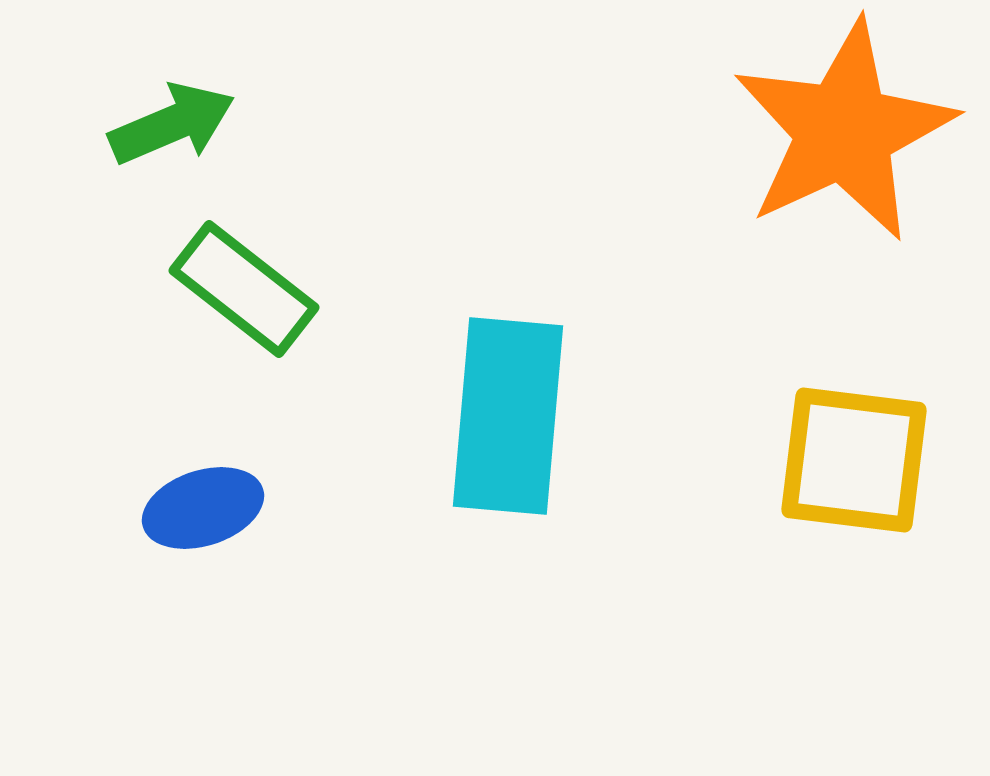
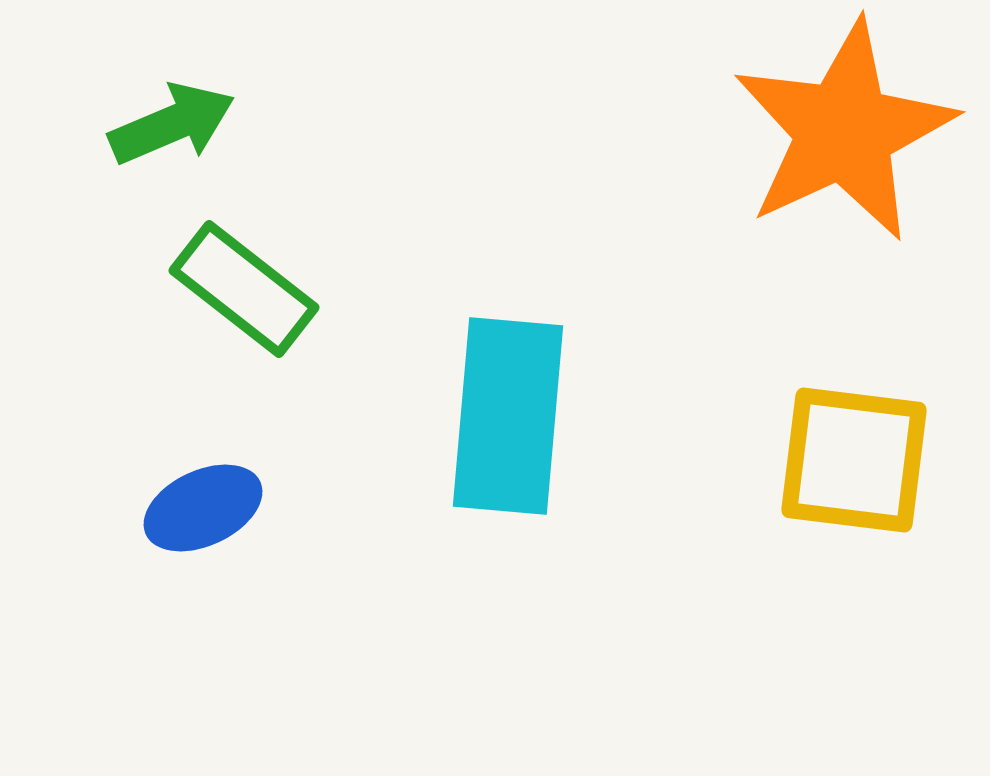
blue ellipse: rotated 7 degrees counterclockwise
